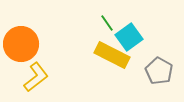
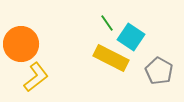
cyan square: moved 2 px right; rotated 20 degrees counterclockwise
yellow rectangle: moved 1 px left, 3 px down
